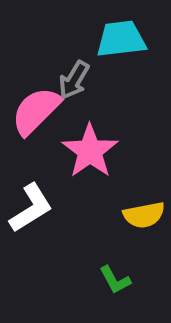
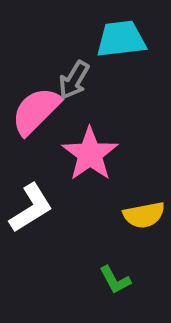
pink star: moved 3 px down
